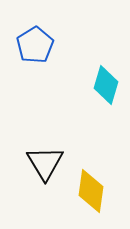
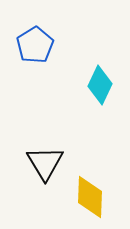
cyan diamond: moved 6 px left; rotated 9 degrees clockwise
yellow diamond: moved 1 px left, 6 px down; rotated 6 degrees counterclockwise
